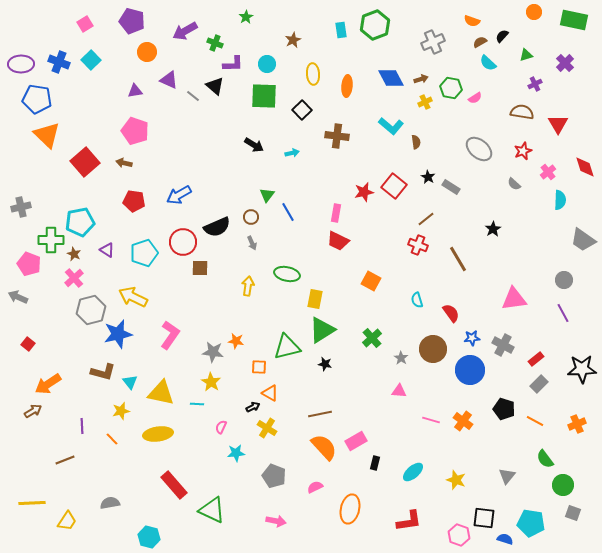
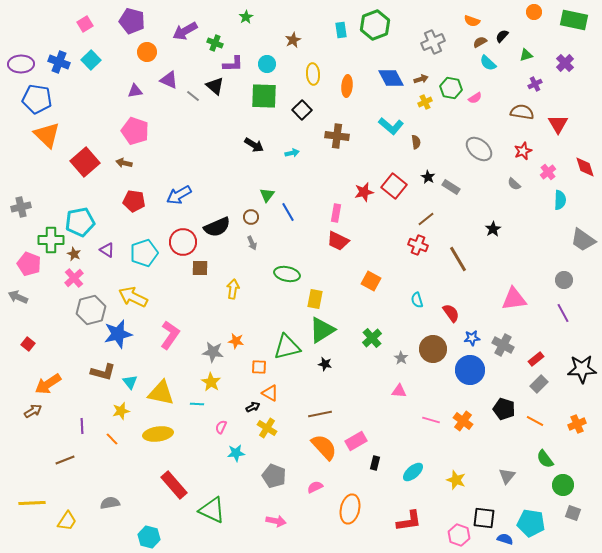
yellow arrow at (248, 286): moved 15 px left, 3 px down
